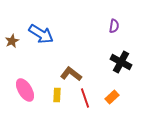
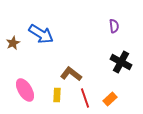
purple semicircle: rotated 16 degrees counterclockwise
brown star: moved 1 px right, 2 px down
orange rectangle: moved 2 px left, 2 px down
